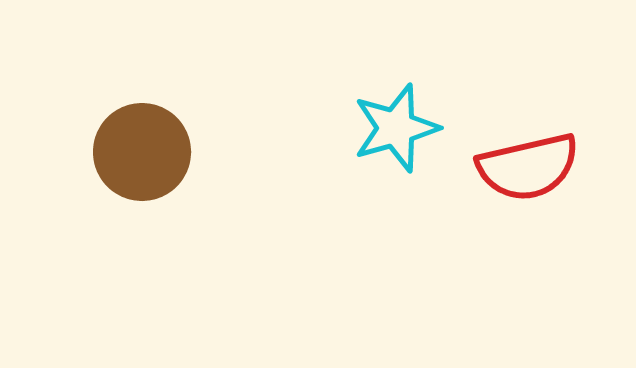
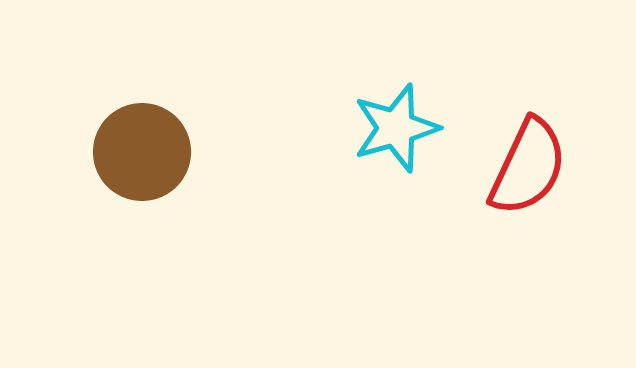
red semicircle: rotated 52 degrees counterclockwise
